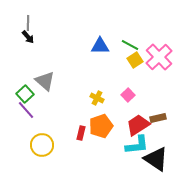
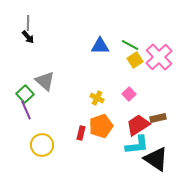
pink square: moved 1 px right, 1 px up
purple line: rotated 18 degrees clockwise
